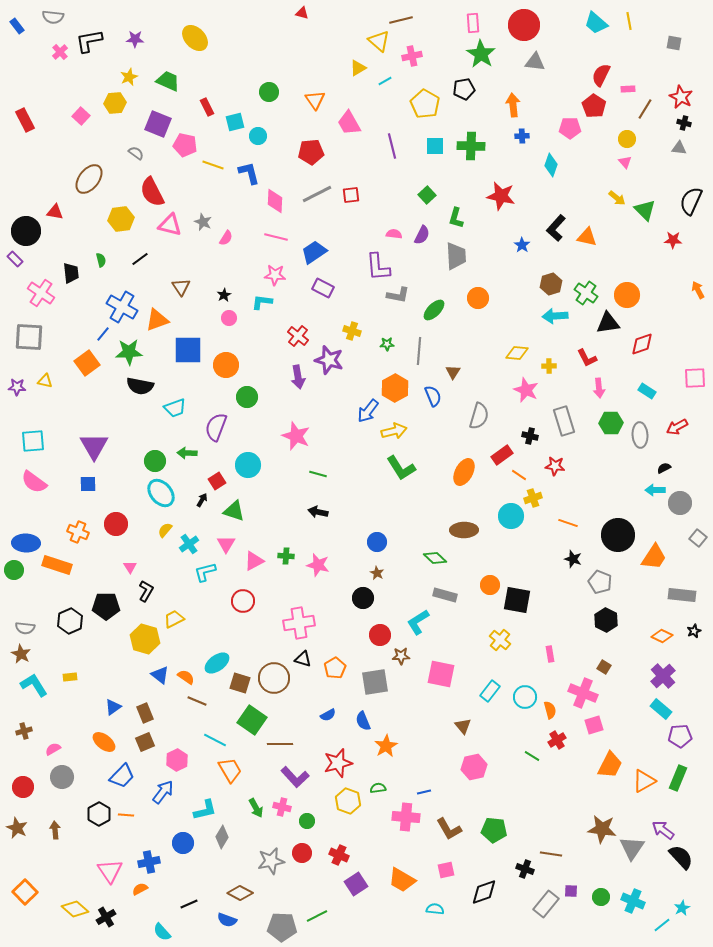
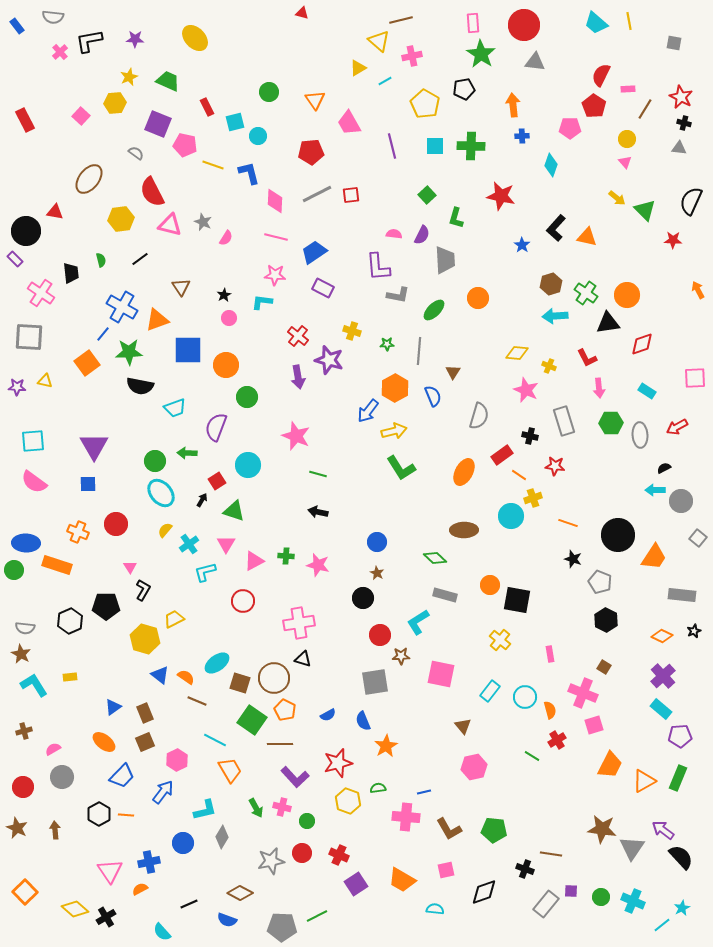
gray trapezoid at (456, 256): moved 11 px left, 4 px down
yellow cross at (549, 366): rotated 24 degrees clockwise
gray circle at (680, 503): moved 1 px right, 2 px up
black L-shape at (146, 591): moved 3 px left, 1 px up
orange pentagon at (335, 668): moved 50 px left, 42 px down; rotated 15 degrees counterclockwise
